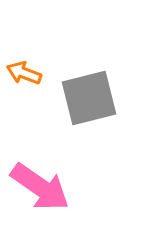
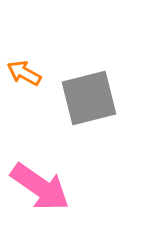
orange arrow: rotated 8 degrees clockwise
